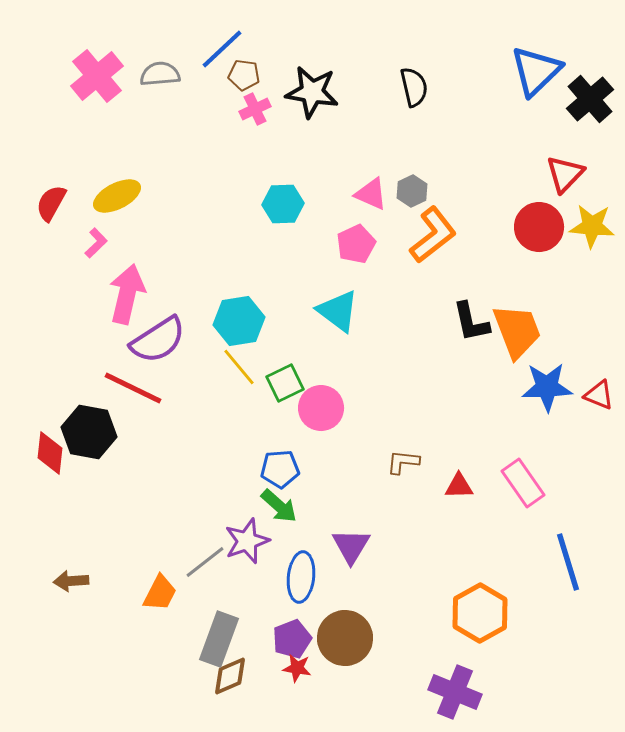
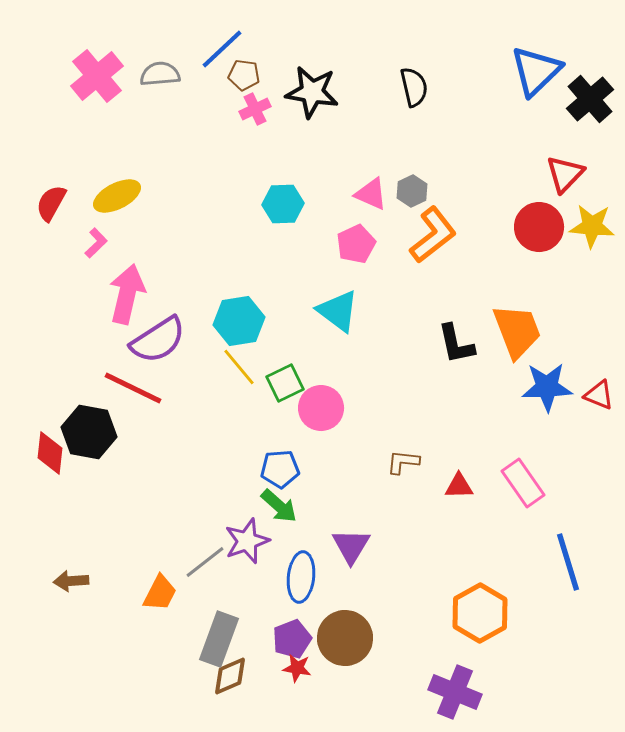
black L-shape at (471, 322): moved 15 px left, 22 px down
